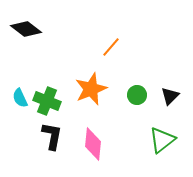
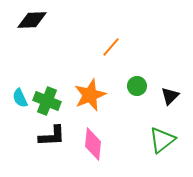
black diamond: moved 6 px right, 9 px up; rotated 40 degrees counterclockwise
orange star: moved 1 px left, 6 px down
green circle: moved 9 px up
black L-shape: rotated 76 degrees clockwise
